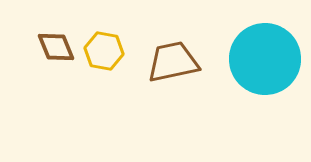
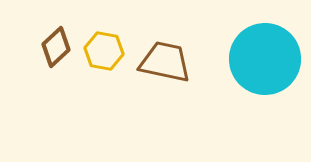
brown diamond: rotated 69 degrees clockwise
brown trapezoid: moved 8 px left; rotated 24 degrees clockwise
